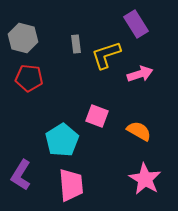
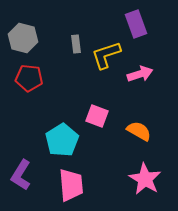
purple rectangle: rotated 12 degrees clockwise
